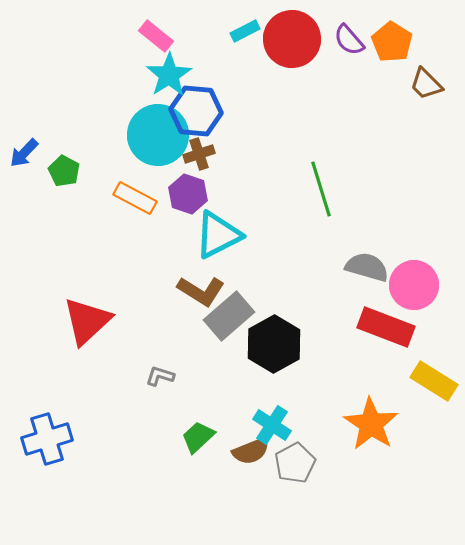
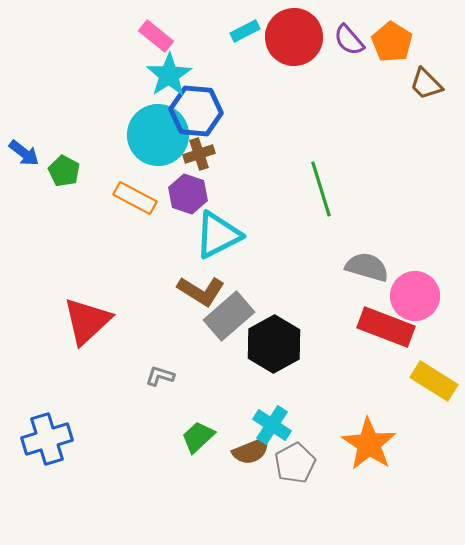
red circle: moved 2 px right, 2 px up
blue arrow: rotated 96 degrees counterclockwise
pink circle: moved 1 px right, 11 px down
orange star: moved 2 px left, 20 px down
